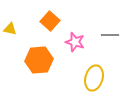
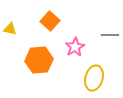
pink star: moved 5 px down; rotated 24 degrees clockwise
